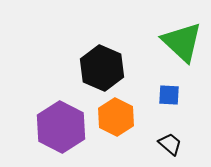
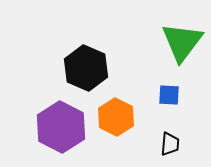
green triangle: rotated 24 degrees clockwise
black hexagon: moved 16 px left
black trapezoid: rotated 55 degrees clockwise
